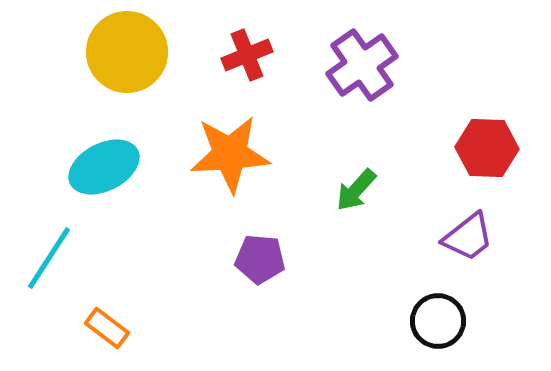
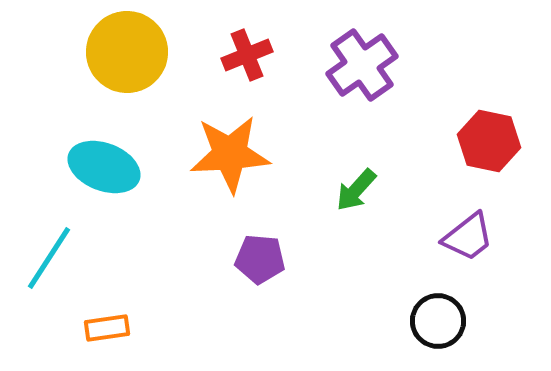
red hexagon: moved 2 px right, 7 px up; rotated 10 degrees clockwise
cyan ellipse: rotated 48 degrees clockwise
orange rectangle: rotated 45 degrees counterclockwise
